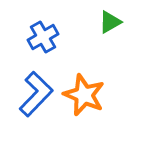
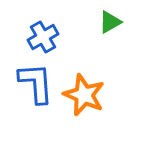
blue L-shape: moved 11 px up; rotated 48 degrees counterclockwise
